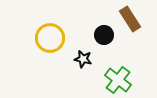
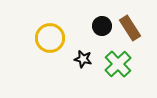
brown rectangle: moved 9 px down
black circle: moved 2 px left, 9 px up
green cross: moved 16 px up; rotated 8 degrees clockwise
